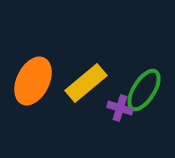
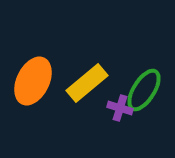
yellow rectangle: moved 1 px right
